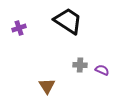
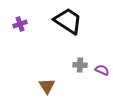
purple cross: moved 1 px right, 4 px up
